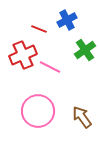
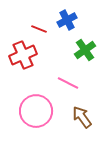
pink line: moved 18 px right, 16 px down
pink circle: moved 2 px left
